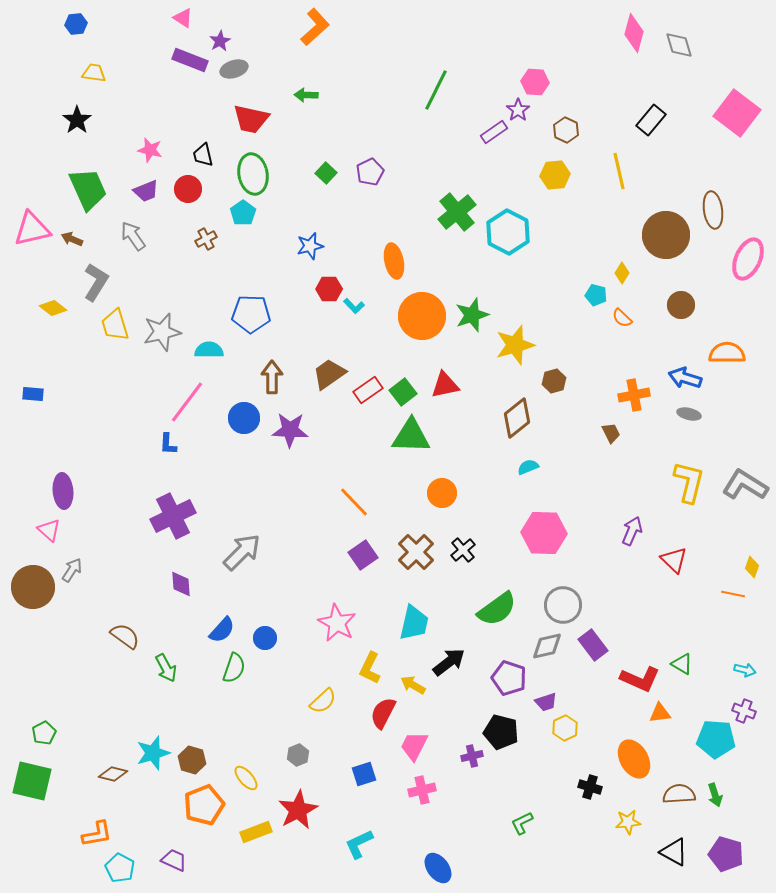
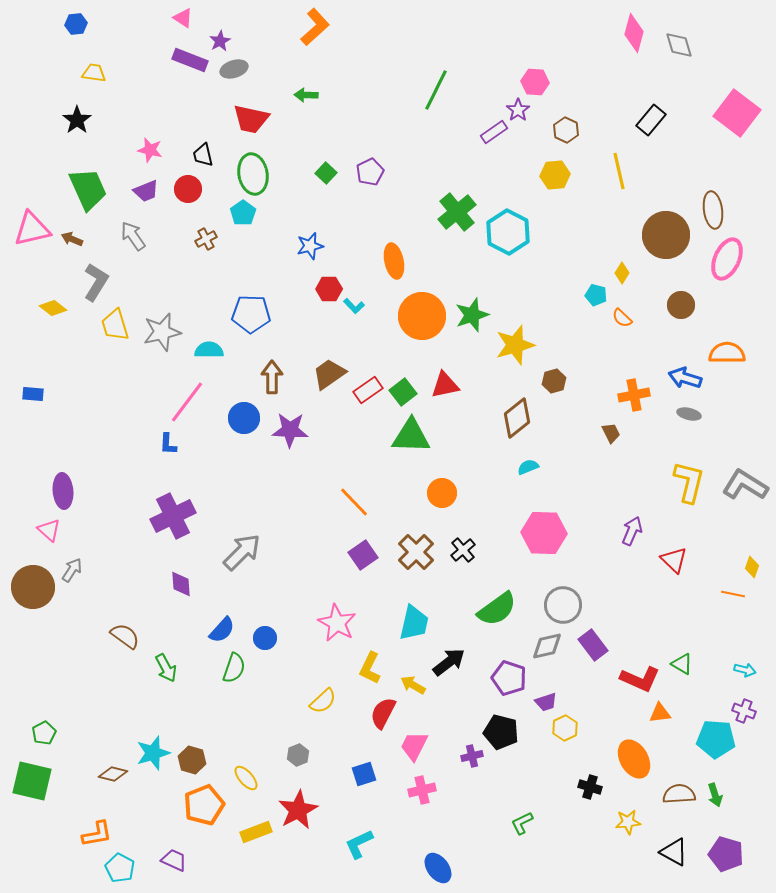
pink ellipse at (748, 259): moved 21 px left
